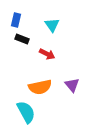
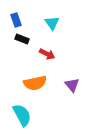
blue rectangle: rotated 32 degrees counterclockwise
cyan triangle: moved 2 px up
orange semicircle: moved 5 px left, 4 px up
cyan semicircle: moved 4 px left, 3 px down
